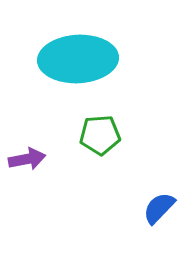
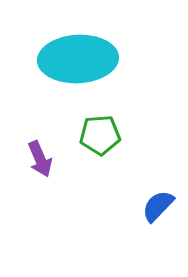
purple arrow: moved 13 px right; rotated 78 degrees clockwise
blue semicircle: moved 1 px left, 2 px up
